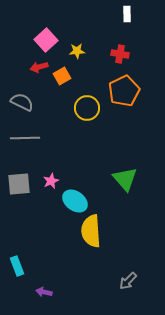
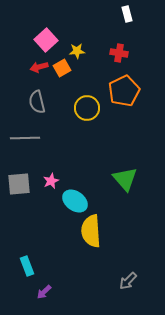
white rectangle: rotated 14 degrees counterclockwise
red cross: moved 1 px left, 1 px up
orange square: moved 8 px up
gray semicircle: moved 15 px right; rotated 130 degrees counterclockwise
cyan rectangle: moved 10 px right
purple arrow: rotated 56 degrees counterclockwise
